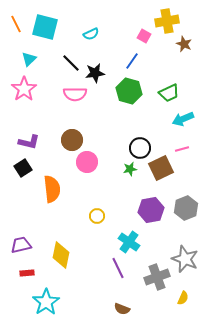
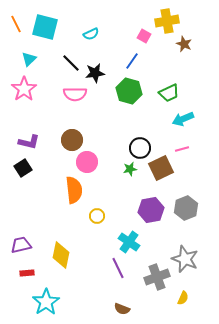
orange semicircle: moved 22 px right, 1 px down
